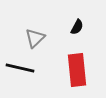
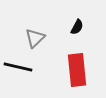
black line: moved 2 px left, 1 px up
